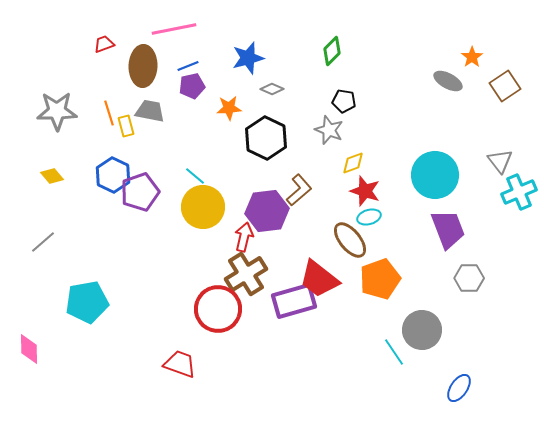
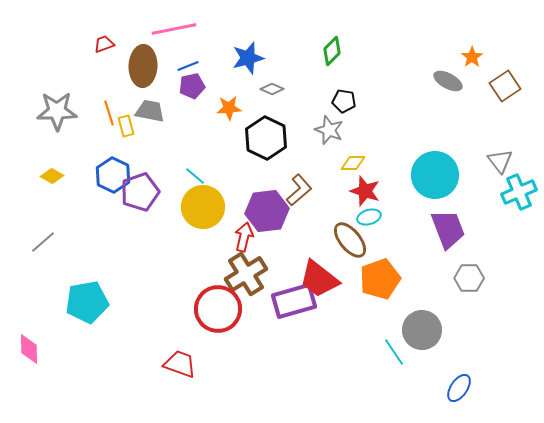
yellow diamond at (353, 163): rotated 20 degrees clockwise
yellow diamond at (52, 176): rotated 20 degrees counterclockwise
